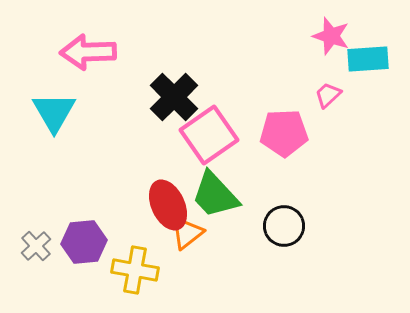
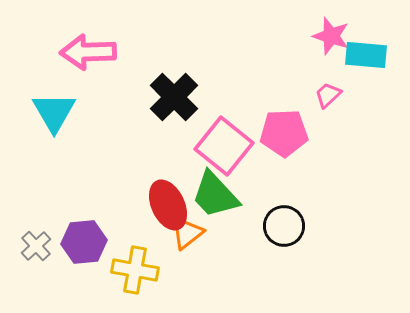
cyan rectangle: moved 2 px left, 4 px up; rotated 9 degrees clockwise
pink square: moved 15 px right, 11 px down; rotated 16 degrees counterclockwise
